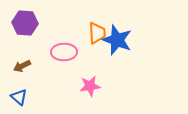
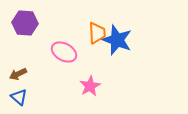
pink ellipse: rotated 30 degrees clockwise
brown arrow: moved 4 px left, 8 px down
pink star: rotated 20 degrees counterclockwise
